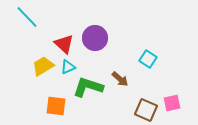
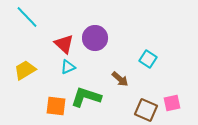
yellow trapezoid: moved 18 px left, 4 px down
green L-shape: moved 2 px left, 10 px down
